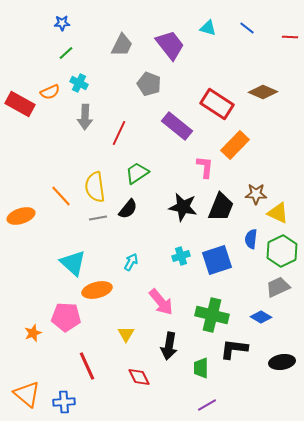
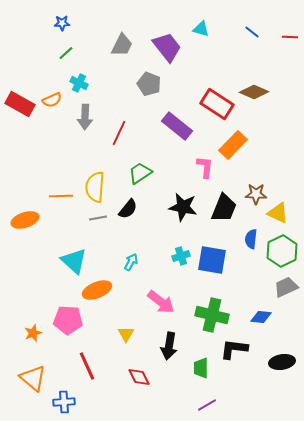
cyan triangle at (208, 28): moved 7 px left, 1 px down
blue line at (247, 28): moved 5 px right, 4 px down
purple trapezoid at (170, 45): moved 3 px left, 2 px down
orange semicircle at (50, 92): moved 2 px right, 8 px down
brown diamond at (263, 92): moved 9 px left
orange rectangle at (235, 145): moved 2 px left
green trapezoid at (137, 173): moved 3 px right
yellow semicircle at (95, 187): rotated 12 degrees clockwise
orange line at (61, 196): rotated 50 degrees counterclockwise
black trapezoid at (221, 207): moved 3 px right, 1 px down
orange ellipse at (21, 216): moved 4 px right, 4 px down
blue square at (217, 260): moved 5 px left; rotated 28 degrees clockwise
cyan triangle at (73, 263): moved 1 px right, 2 px up
gray trapezoid at (278, 287): moved 8 px right
orange ellipse at (97, 290): rotated 8 degrees counterclockwise
pink arrow at (161, 302): rotated 12 degrees counterclockwise
pink pentagon at (66, 317): moved 2 px right, 3 px down
blue diamond at (261, 317): rotated 25 degrees counterclockwise
orange triangle at (27, 394): moved 6 px right, 16 px up
